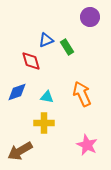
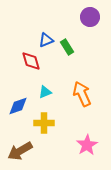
blue diamond: moved 1 px right, 14 px down
cyan triangle: moved 2 px left, 5 px up; rotated 32 degrees counterclockwise
pink star: rotated 15 degrees clockwise
